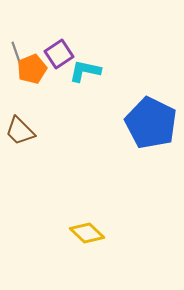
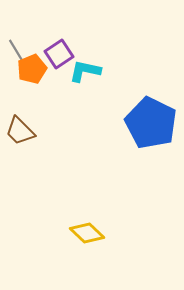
gray line: moved 3 px up; rotated 12 degrees counterclockwise
